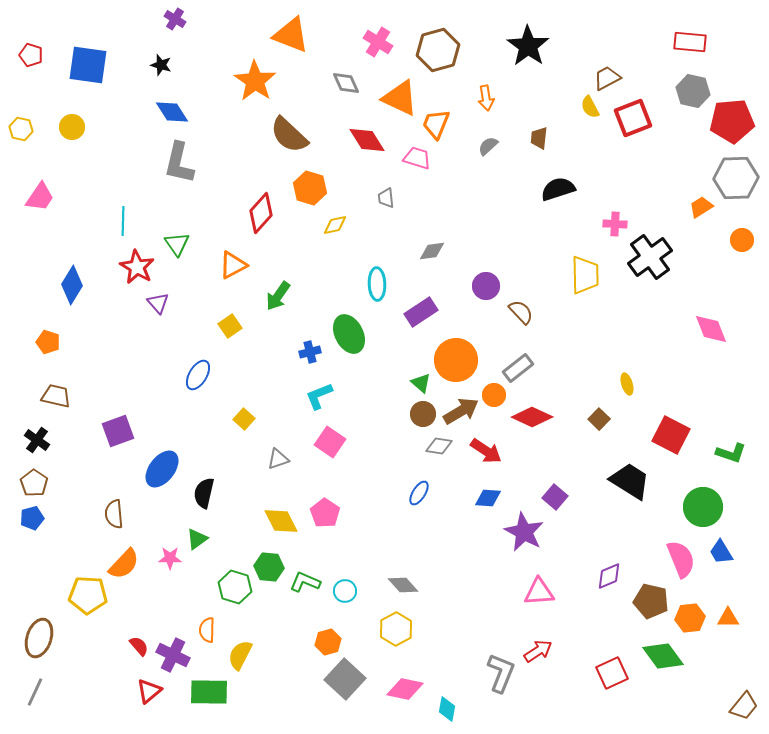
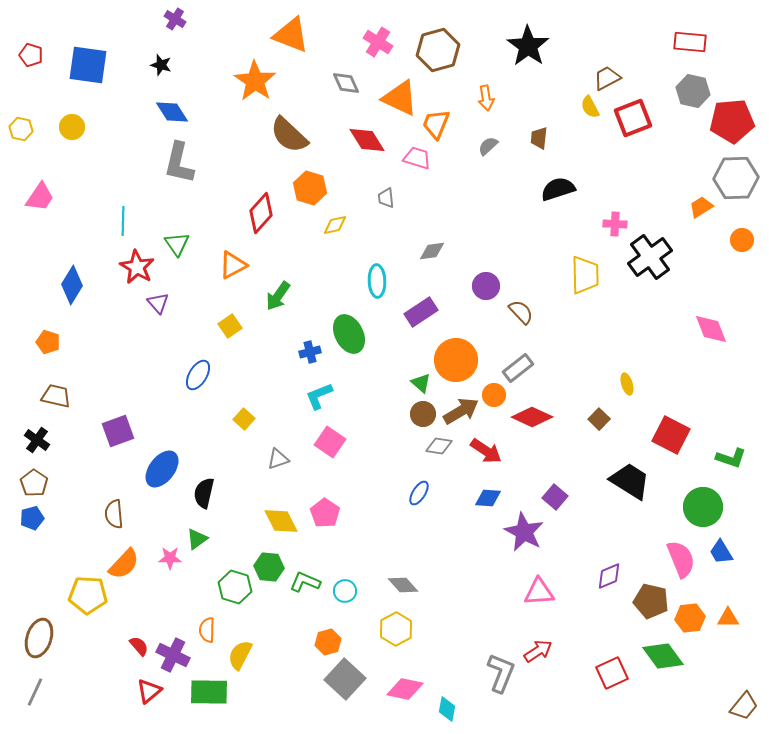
cyan ellipse at (377, 284): moved 3 px up
green L-shape at (731, 453): moved 5 px down
